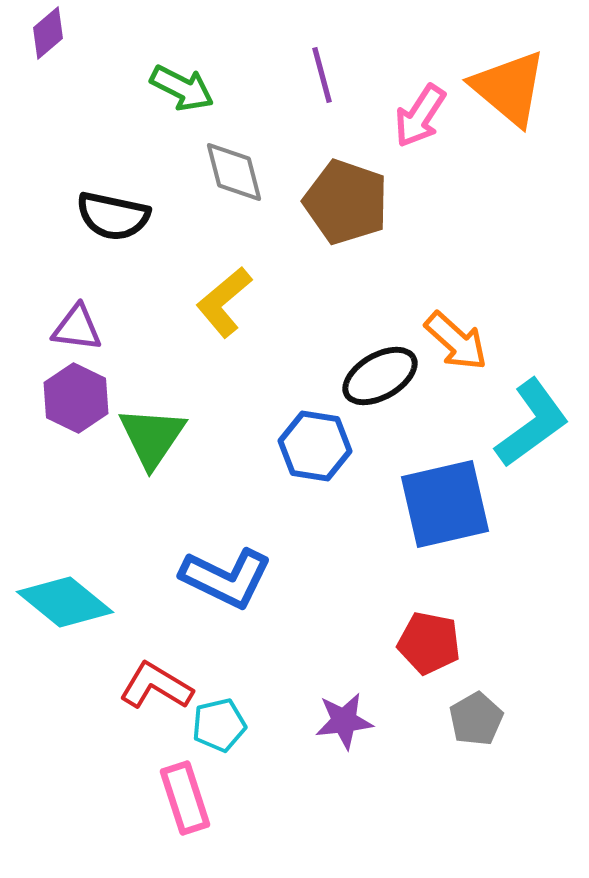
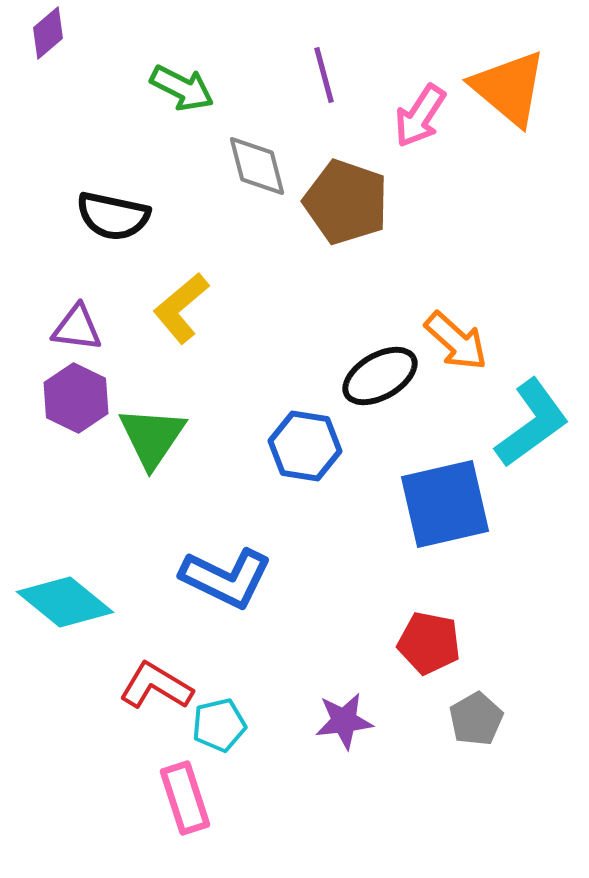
purple line: moved 2 px right
gray diamond: moved 23 px right, 6 px up
yellow L-shape: moved 43 px left, 6 px down
blue hexagon: moved 10 px left
